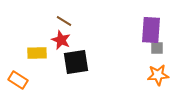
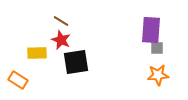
brown line: moved 3 px left
